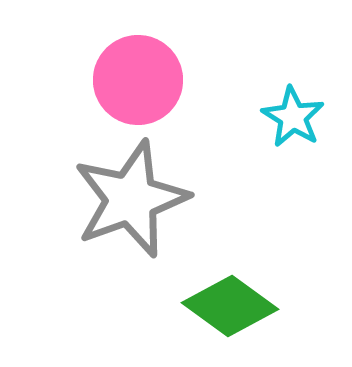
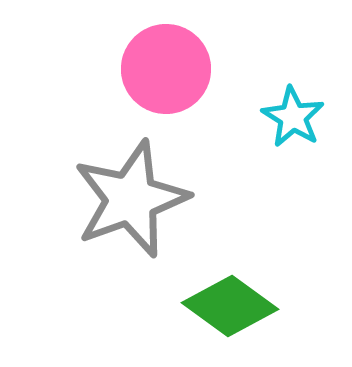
pink circle: moved 28 px right, 11 px up
